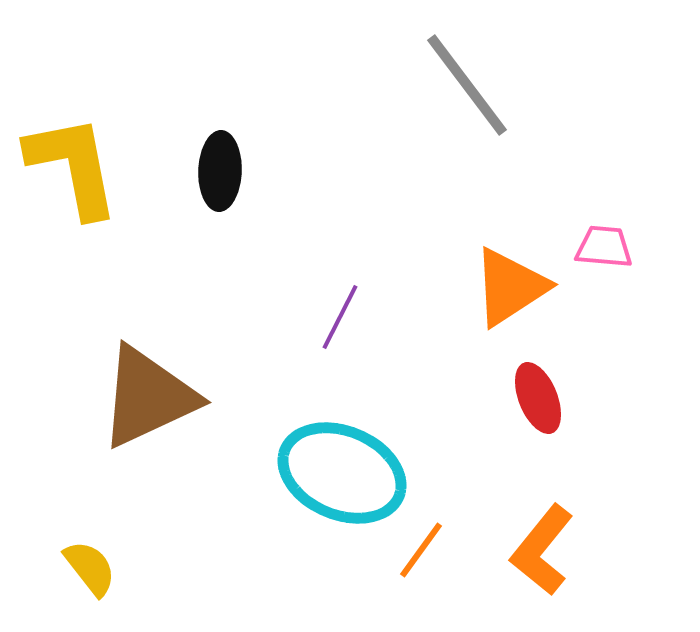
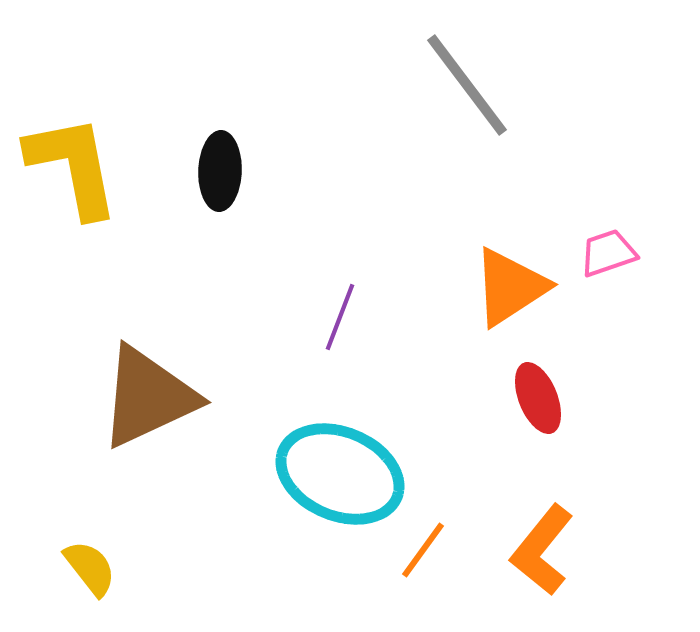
pink trapezoid: moved 4 px right, 6 px down; rotated 24 degrees counterclockwise
purple line: rotated 6 degrees counterclockwise
cyan ellipse: moved 2 px left, 1 px down
orange line: moved 2 px right
